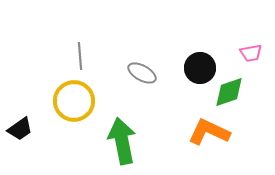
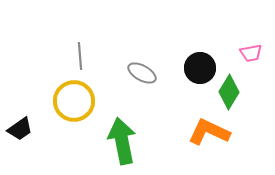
green diamond: rotated 40 degrees counterclockwise
